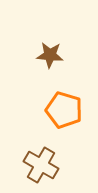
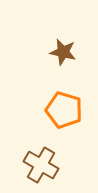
brown star: moved 13 px right, 3 px up; rotated 8 degrees clockwise
